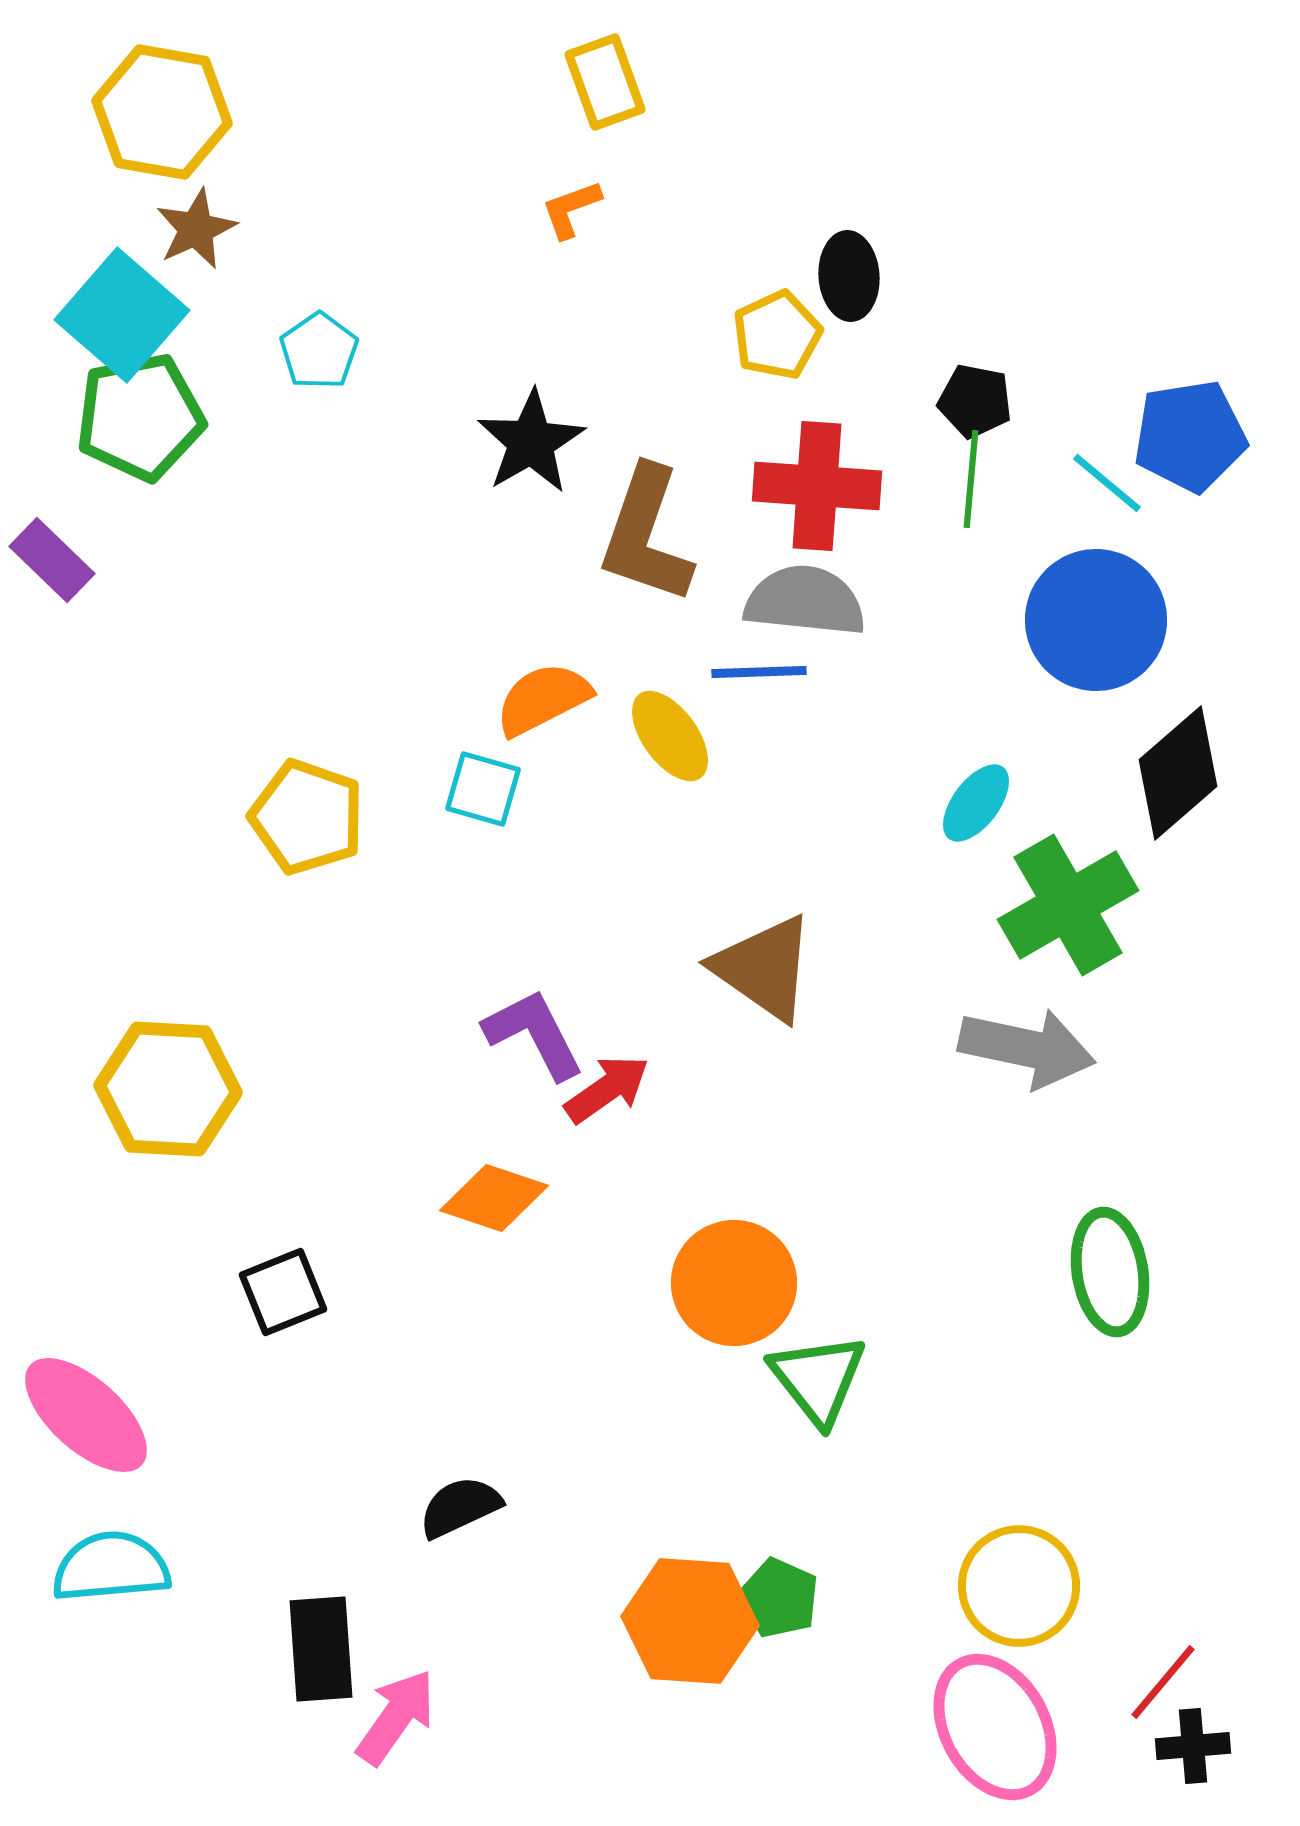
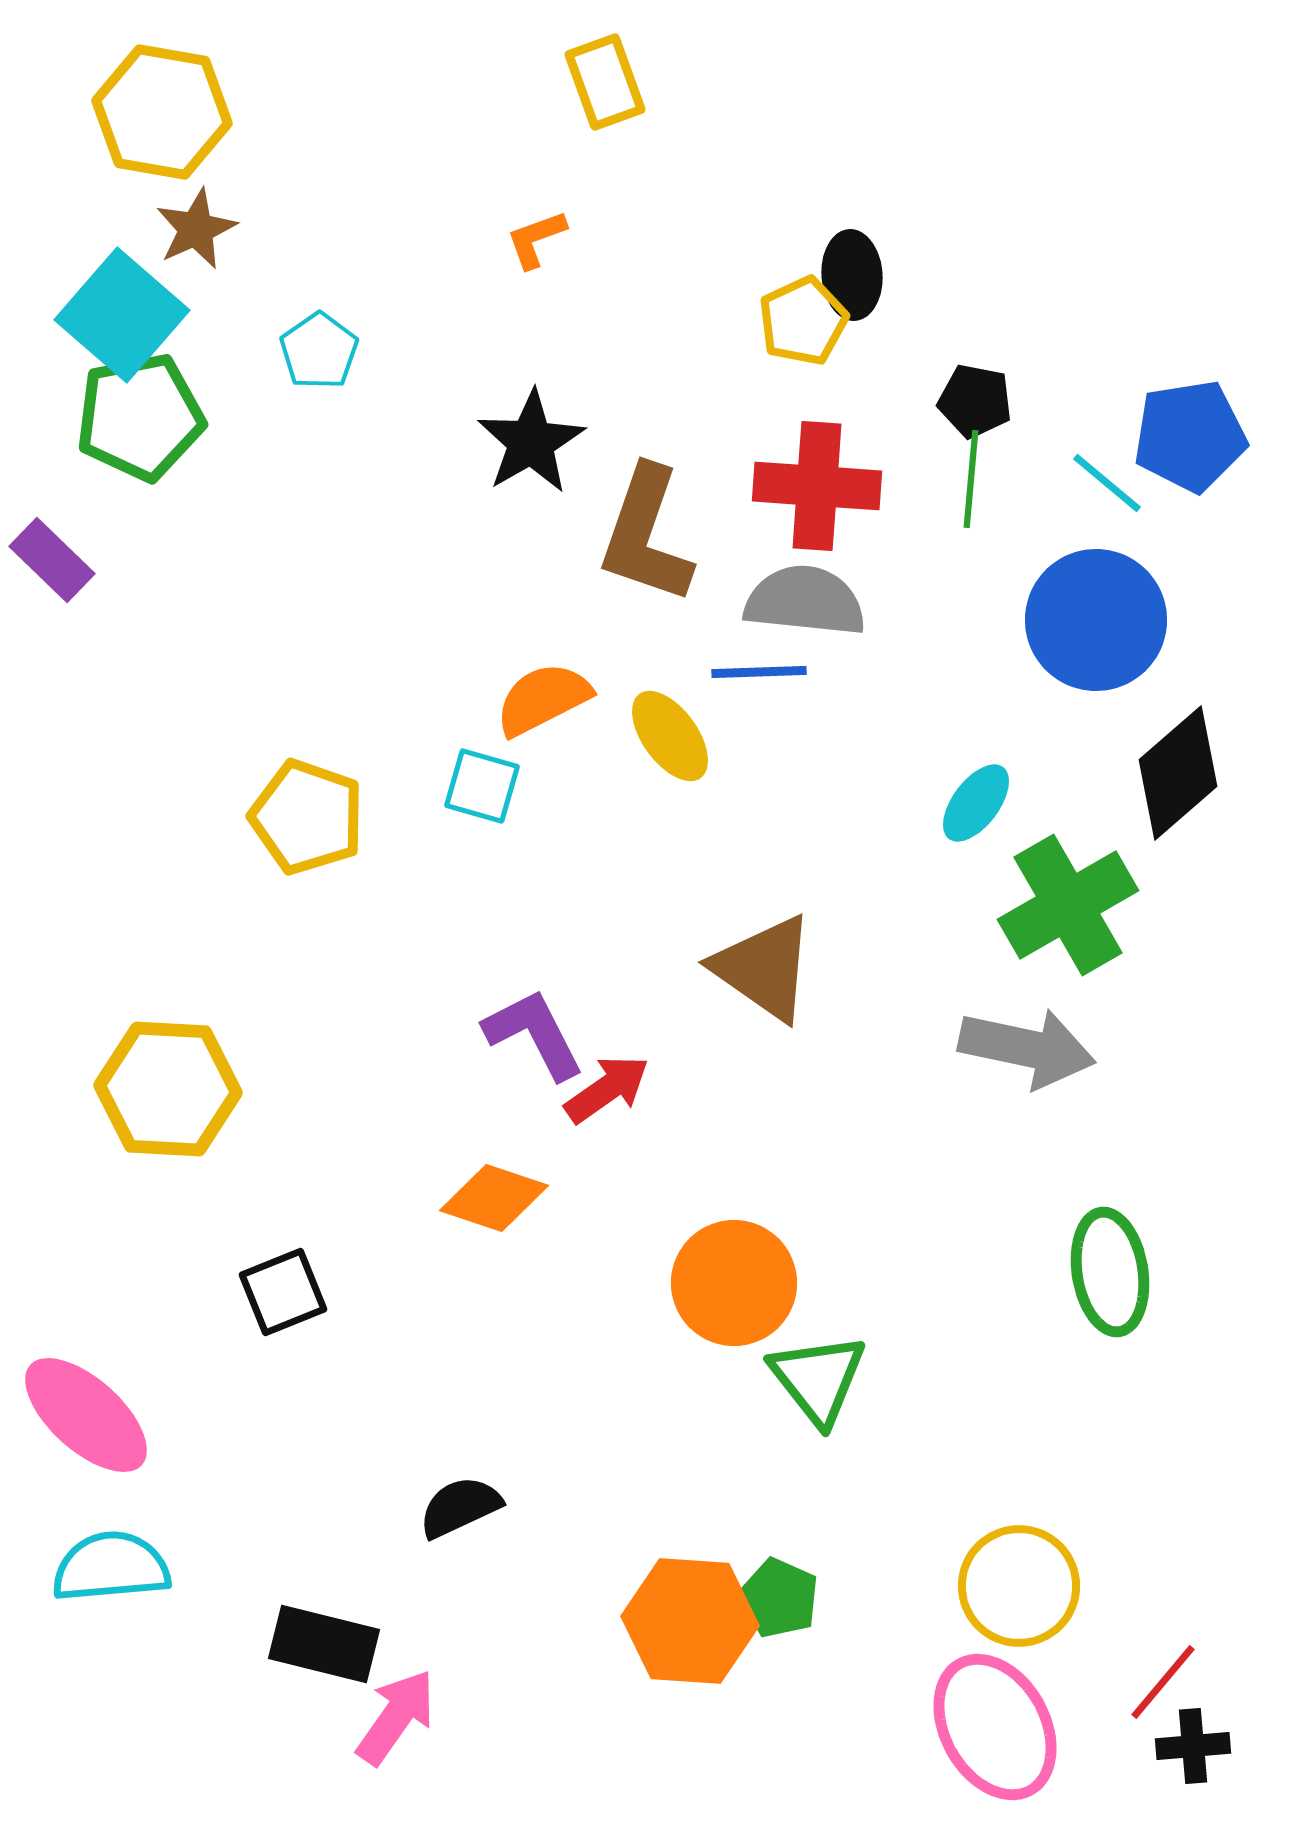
orange L-shape at (571, 209): moved 35 px left, 30 px down
black ellipse at (849, 276): moved 3 px right, 1 px up
yellow pentagon at (777, 335): moved 26 px right, 14 px up
cyan square at (483, 789): moved 1 px left, 3 px up
black rectangle at (321, 1649): moved 3 px right, 5 px up; rotated 72 degrees counterclockwise
